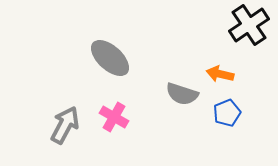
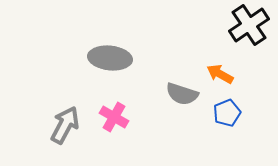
gray ellipse: rotated 36 degrees counterclockwise
orange arrow: rotated 16 degrees clockwise
